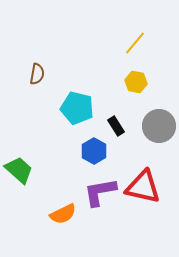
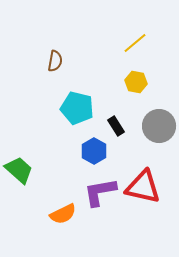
yellow line: rotated 10 degrees clockwise
brown semicircle: moved 18 px right, 13 px up
